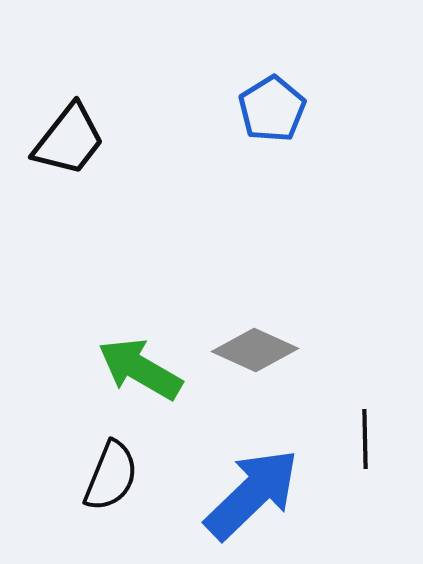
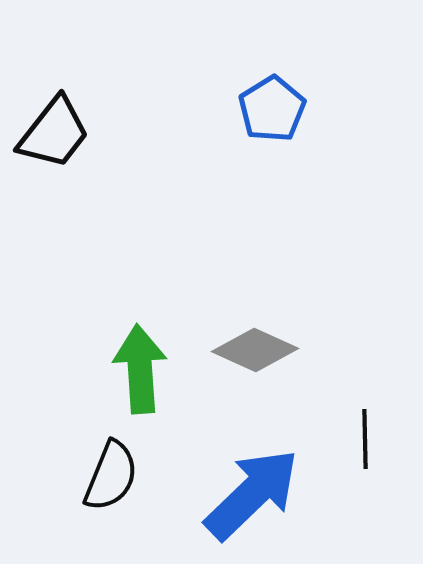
black trapezoid: moved 15 px left, 7 px up
green arrow: rotated 56 degrees clockwise
